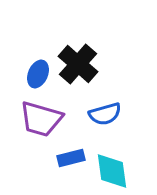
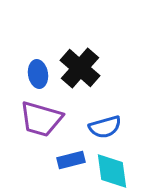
black cross: moved 2 px right, 4 px down
blue ellipse: rotated 32 degrees counterclockwise
blue semicircle: moved 13 px down
blue rectangle: moved 2 px down
